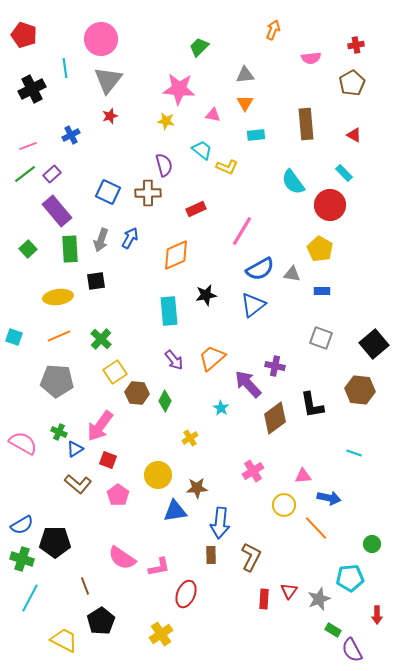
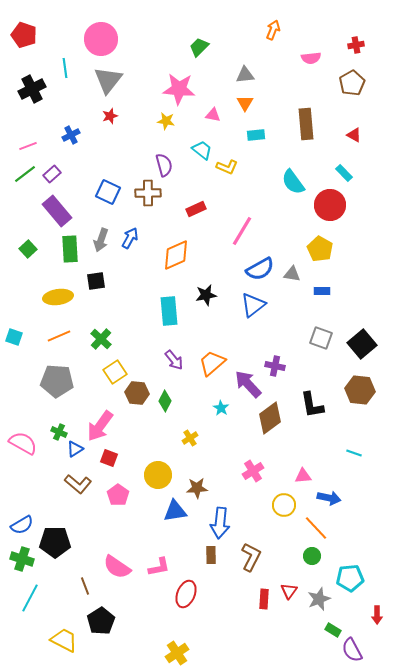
black square at (374, 344): moved 12 px left
orange trapezoid at (212, 358): moved 5 px down
brown diamond at (275, 418): moved 5 px left
red square at (108, 460): moved 1 px right, 2 px up
green circle at (372, 544): moved 60 px left, 12 px down
pink semicircle at (122, 558): moved 5 px left, 9 px down
yellow cross at (161, 634): moved 16 px right, 19 px down
